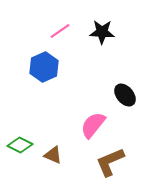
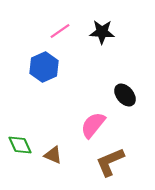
green diamond: rotated 40 degrees clockwise
